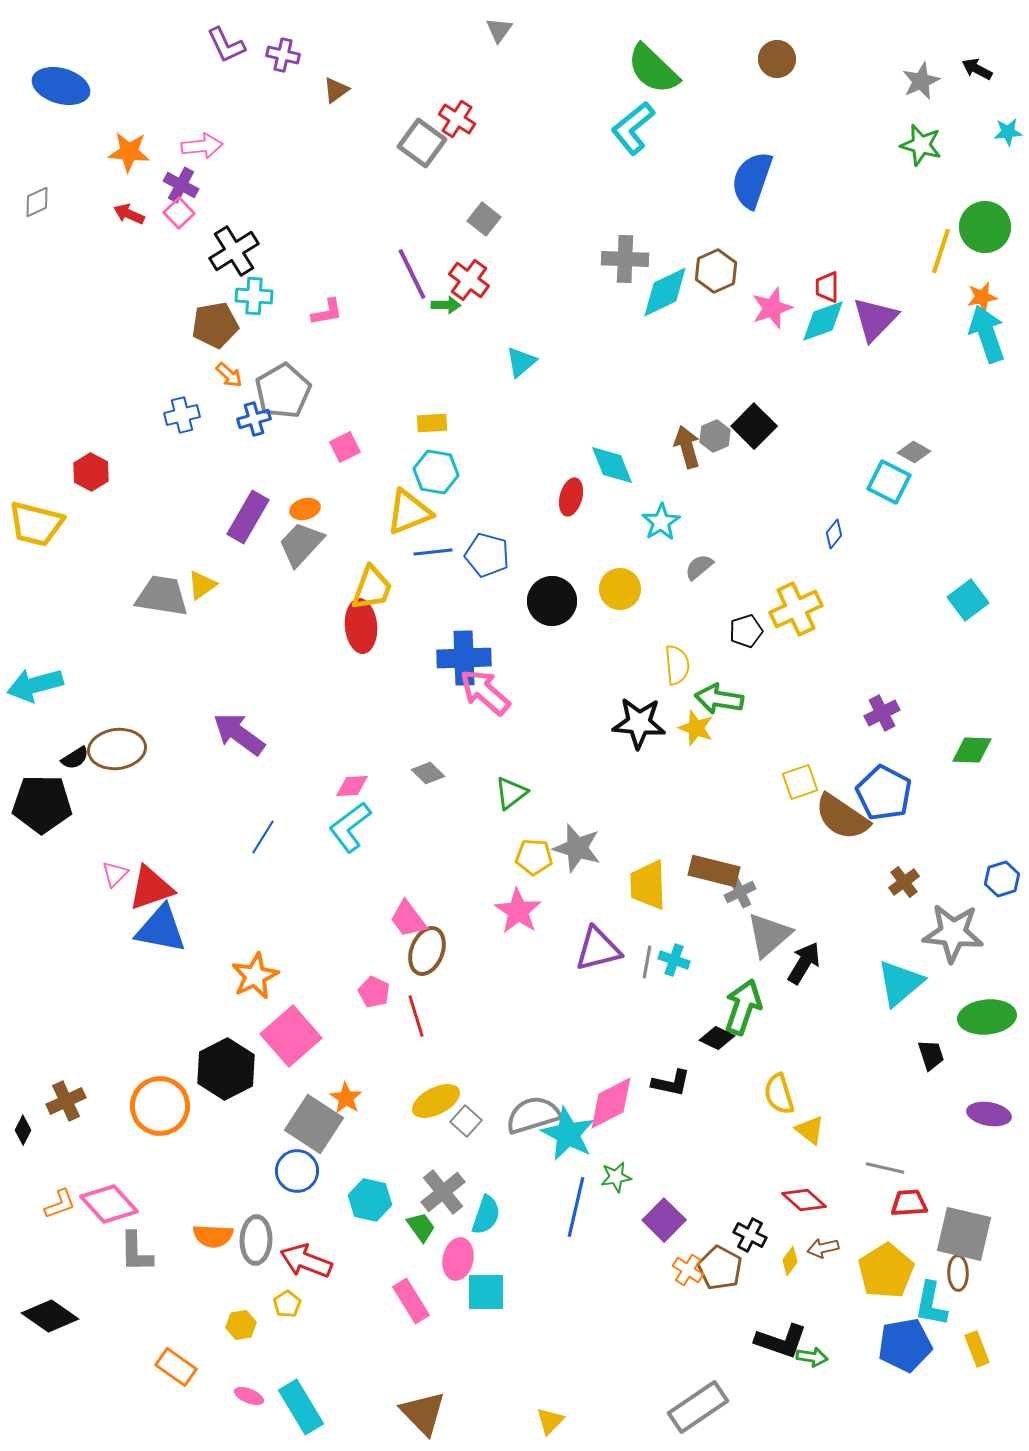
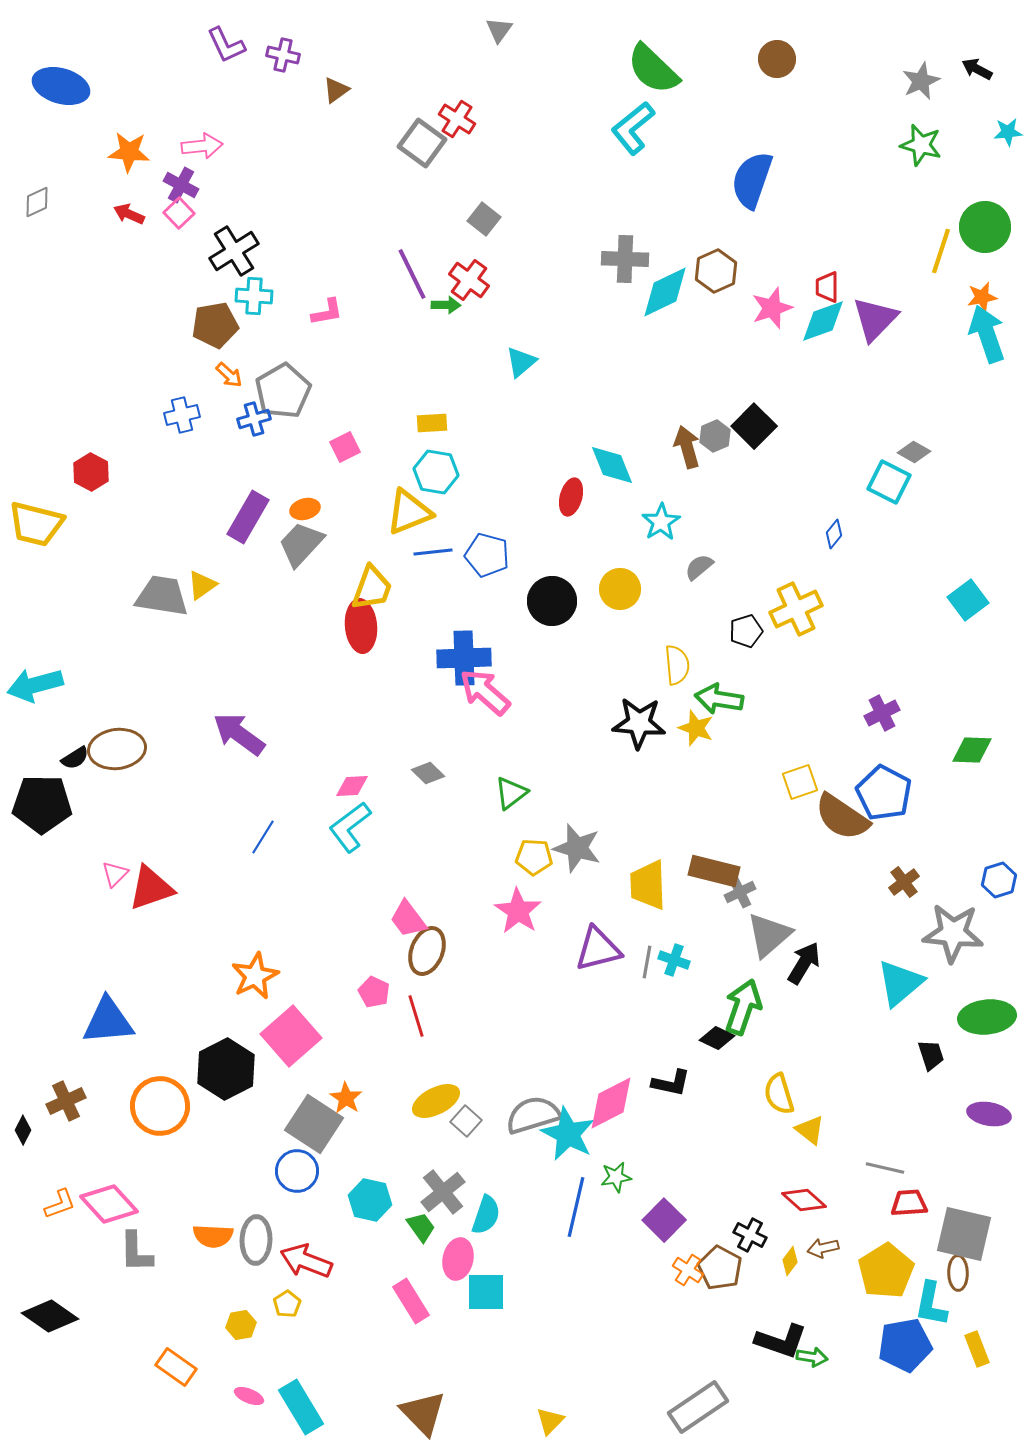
blue hexagon at (1002, 879): moved 3 px left, 1 px down
blue triangle at (161, 929): moved 53 px left, 92 px down; rotated 16 degrees counterclockwise
